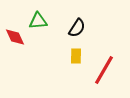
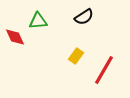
black semicircle: moved 7 px right, 11 px up; rotated 24 degrees clockwise
yellow rectangle: rotated 35 degrees clockwise
